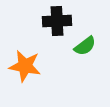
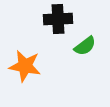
black cross: moved 1 px right, 2 px up
